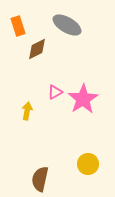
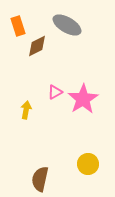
brown diamond: moved 3 px up
yellow arrow: moved 1 px left, 1 px up
